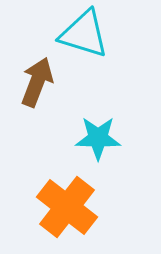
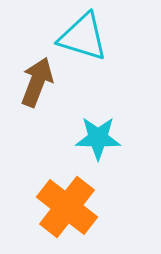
cyan triangle: moved 1 px left, 3 px down
